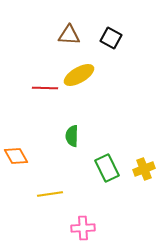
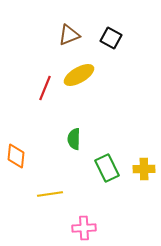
brown triangle: rotated 25 degrees counterclockwise
red line: rotated 70 degrees counterclockwise
green semicircle: moved 2 px right, 3 px down
orange diamond: rotated 35 degrees clockwise
yellow cross: rotated 20 degrees clockwise
pink cross: moved 1 px right
